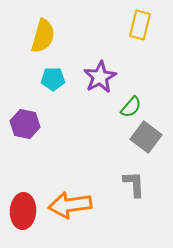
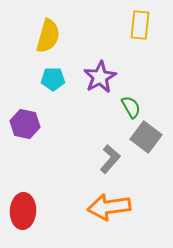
yellow rectangle: rotated 8 degrees counterclockwise
yellow semicircle: moved 5 px right
green semicircle: rotated 70 degrees counterclockwise
gray L-shape: moved 24 px left, 25 px up; rotated 44 degrees clockwise
orange arrow: moved 39 px right, 2 px down
